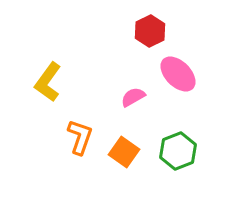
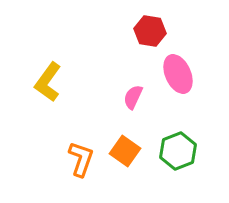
red hexagon: rotated 24 degrees counterclockwise
pink ellipse: rotated 21 degrees clockwise
pink semicircle: rotated 35 degrees counterclockwise
orange L-shape: moved 1 px right, 22 px down
orange square: moved 1 px right, 1 px up
